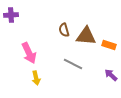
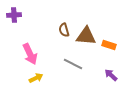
purple cross: moved 3 px right
pink arrow: moved 1 px right, 1 px down
yellow arrow: rotated 104 degrees counterclockwise
